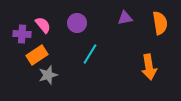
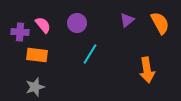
purple triangle: moved 2 px right, 2 px down; rotated 28 degrees counterclockwise
orange semicircle: rotated 20 degrees counterclockwise
purple cross: moved 2 px left, 2 px up
orange rectangle: rotated 40 degrees clockwise
orange arrow: moved 2 px left, 3 px down
gray star: moved 13 px left, 12 px down
